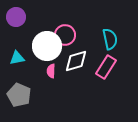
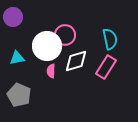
purple circle: moved 3 px left
